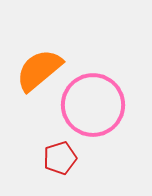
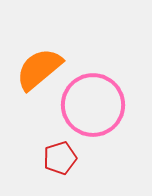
orange semicircle: moved 1 px up
